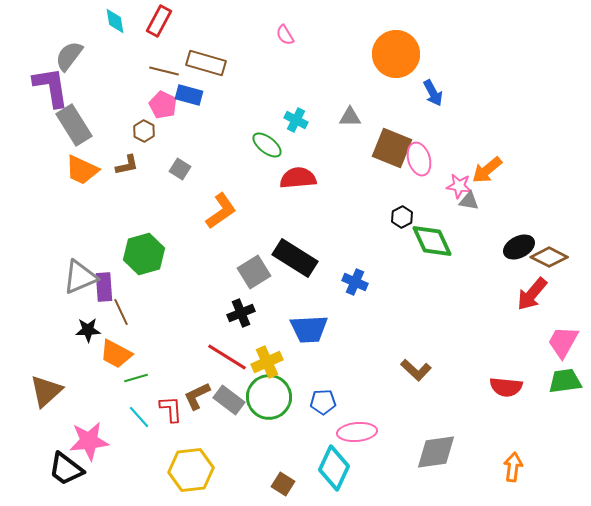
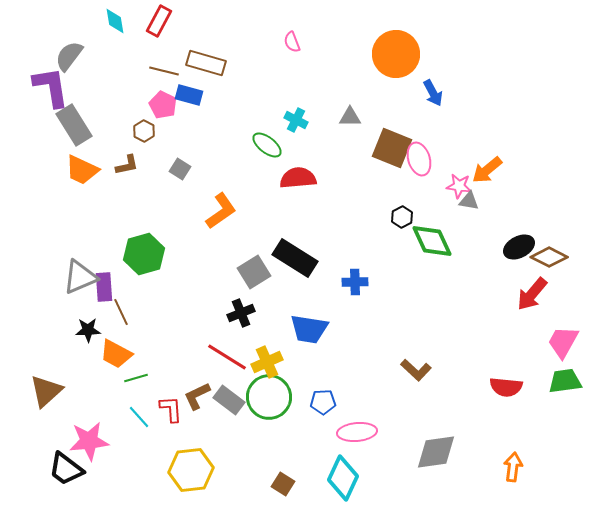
pink semicircle at (285, 35): moved 7 px right, 7 px down; rotated 10 degrees clockwise
blue cross at (355, 282): rotated 25 degrees counterclockwise
blue trapezoid at (309, 329): rotated 12 degrees clockwise
cyan diamond at (334, 468): moved 9 px right, 10 px down
